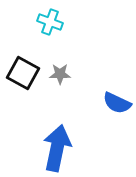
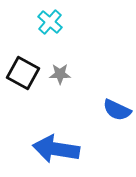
cyan cross: rotated 20 degrees clockwise
blue semicircle: moved 7 px down
blue arrow: moved 1 px left, 1 px down; rotated 93 degrees counterclockwise
